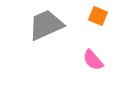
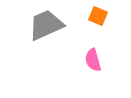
pink semicircle: rotated 25 degrees clockwise
